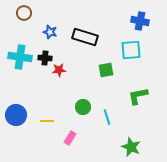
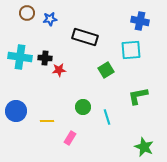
brown circle: moved 3 px right
blue star: moved 13 px up; rotated 24 degrees counterclockwise
green square: rotated 21 degrees counterclockwise
blue circle: moved 4 px up
green star: moved 13 px right
